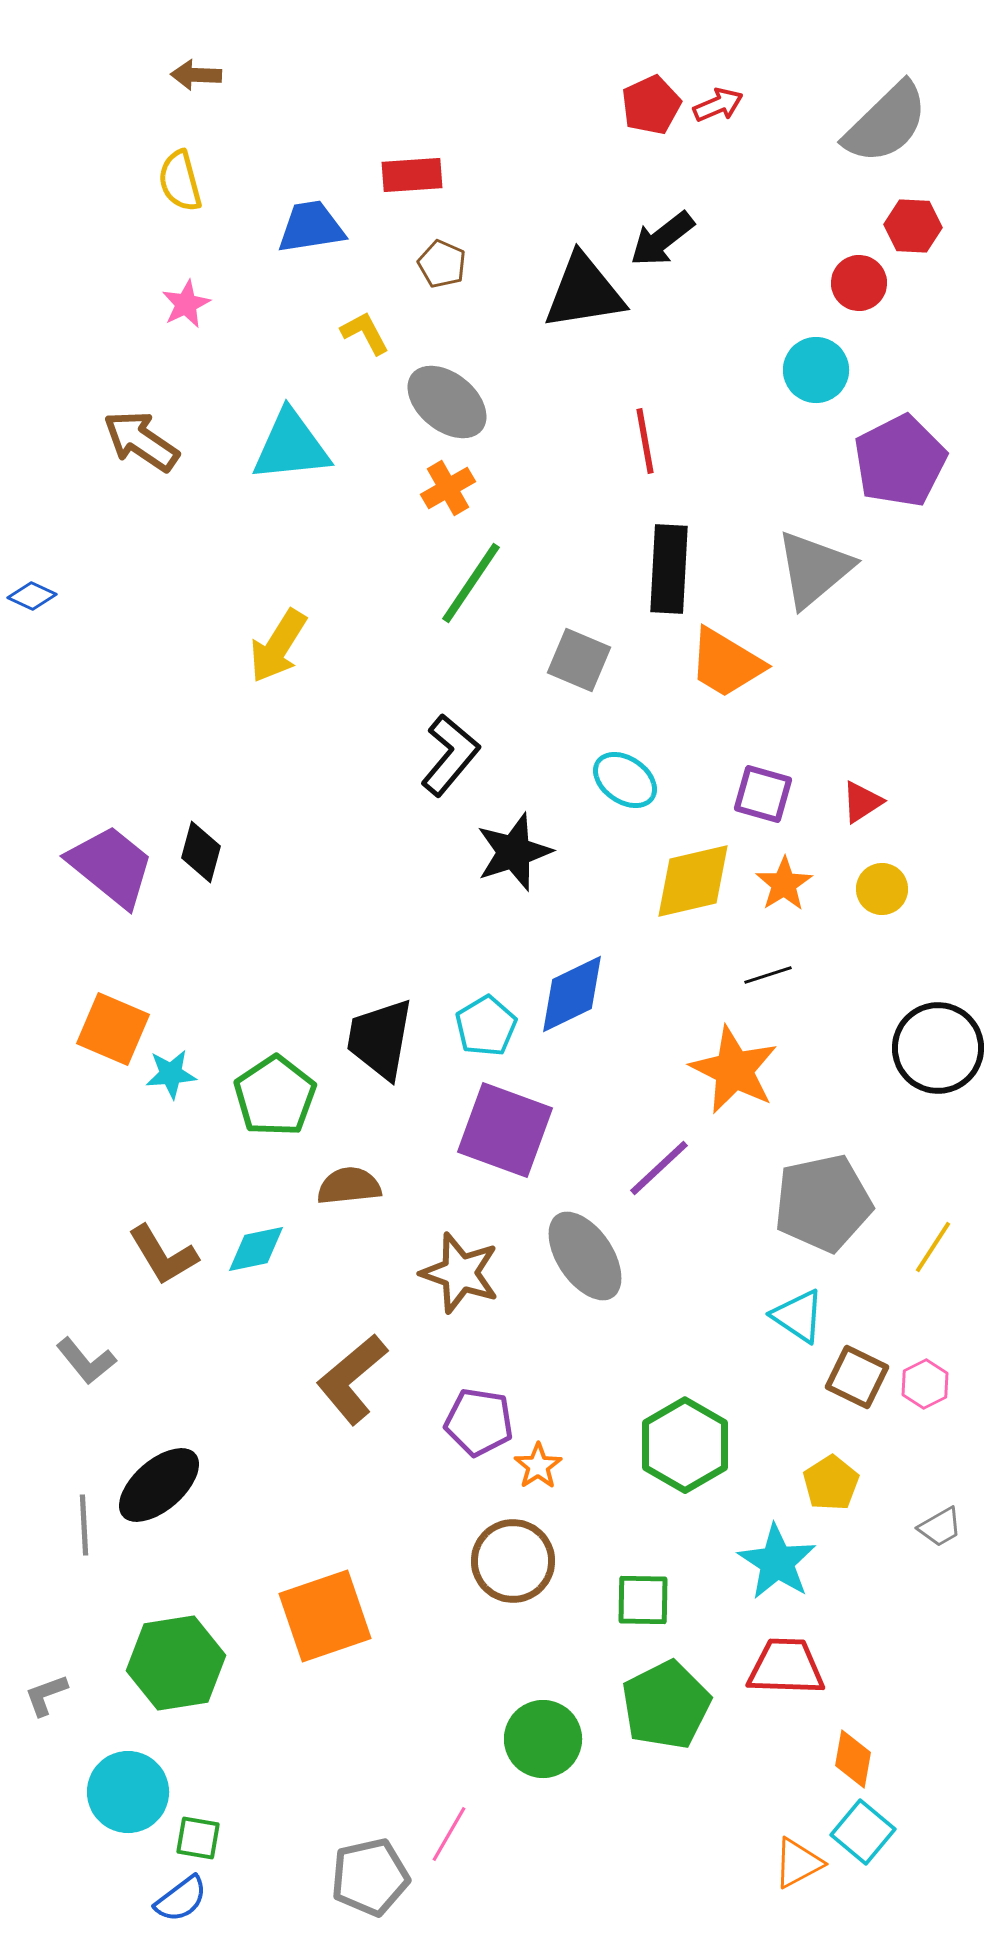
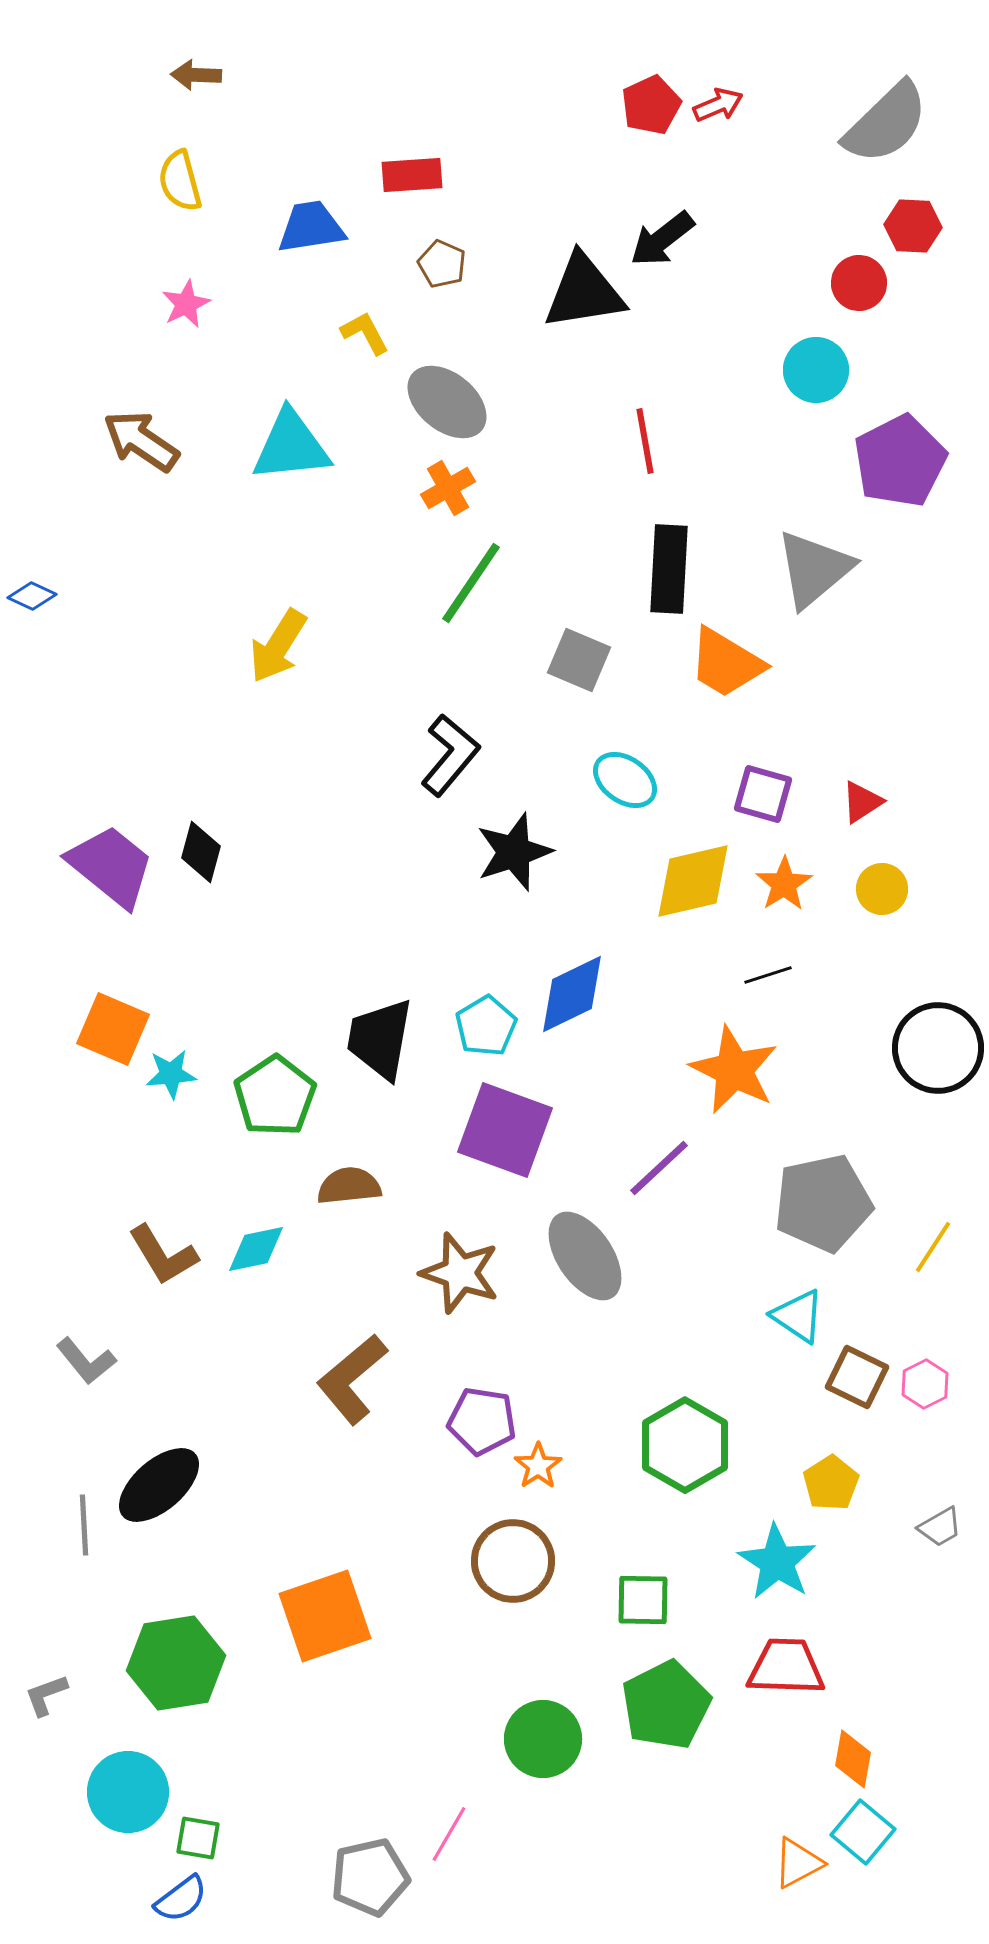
purple pentagon at (479, 1422): moved 3 px right, 1 px up
